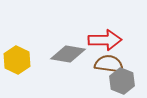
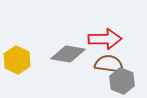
red arrow: moved 1 px up
